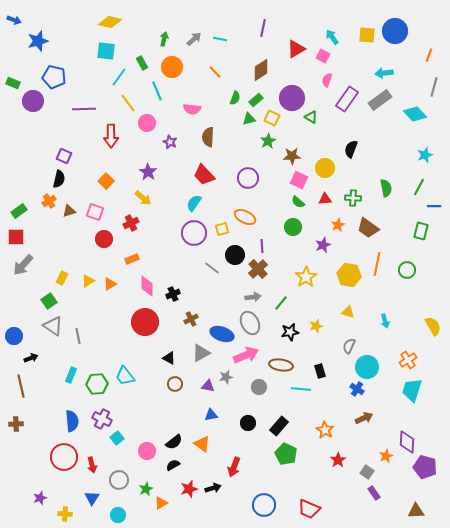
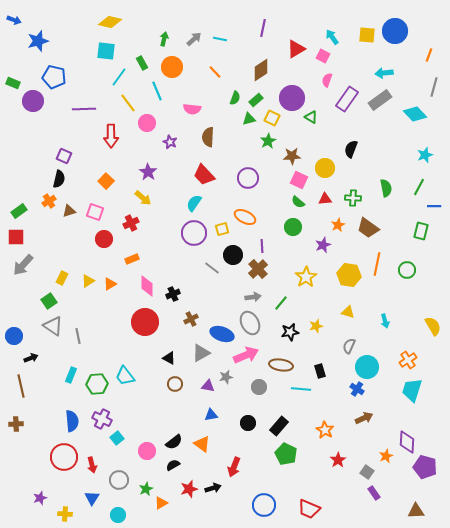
black circle at (235, 255): moved 2 px left
